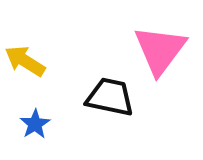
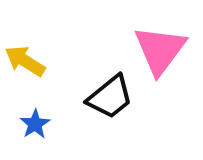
black trapezoid: rotated 129 degrees clockwise
